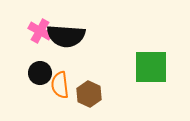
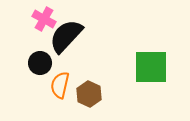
pink cross: moved 4 px right, 12 px up
black semicircle: rotated 129 degrees clockwise
black circle: moved 10 px up
orange semicircle: rotated 20 degrees clockwise
